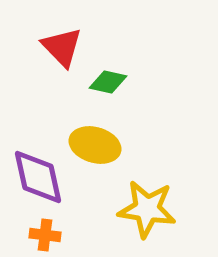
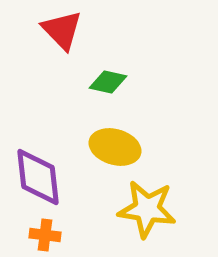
red triangle: moved 17 px up
yellow ellipse: moved 20 px right, 2 px down
purple diamond: rotated 6 degrees clockwise
